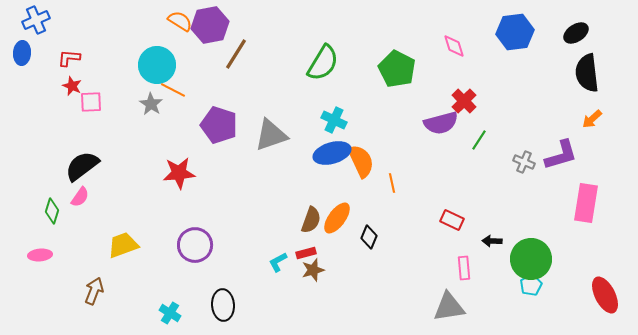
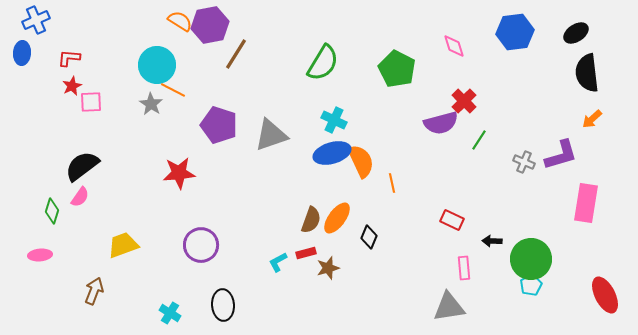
red star at (72, 86): rotated 24 degrees clockwise
purple circle at (195, 245): moved 6 px right
brown star at (313, 270): moved 15 px right, 2 px up
